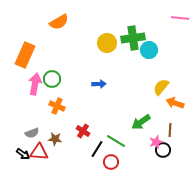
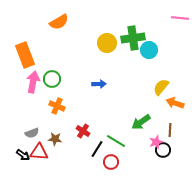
orange rectangle: rotated 45 degrees counterclockwise
pink arrow: moved 2 px left, 2 px up
black arrow: moved 1 px down
